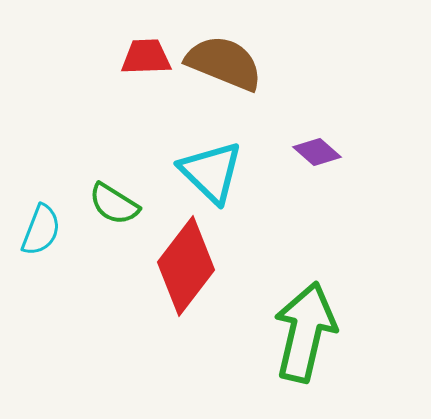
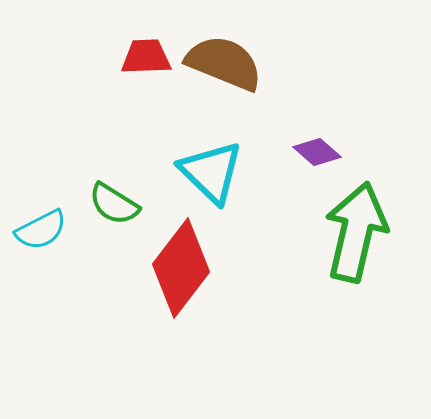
cyan semicircle: rotated 42 degrees clockwise
red diamond: moved 5 px left, 2 px down
green arrow: moved 51 px right, 100 px up
